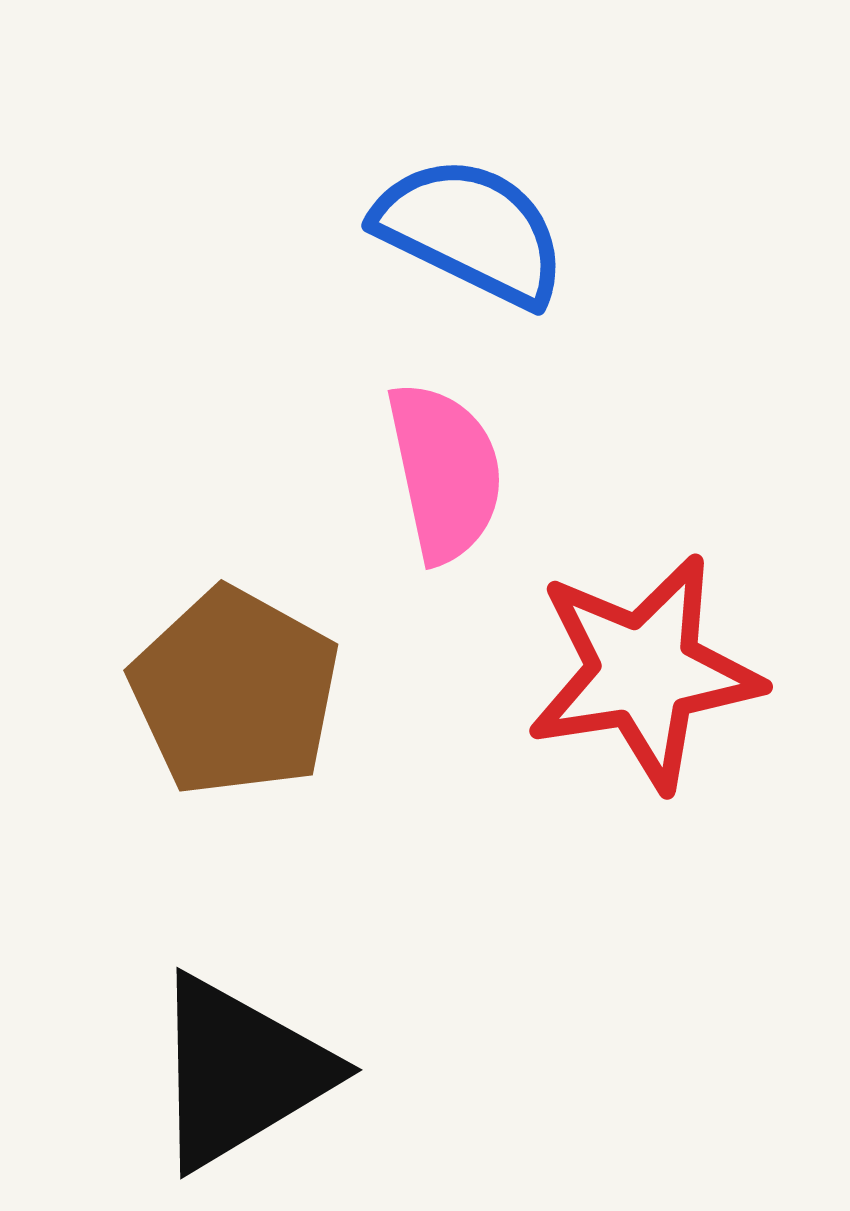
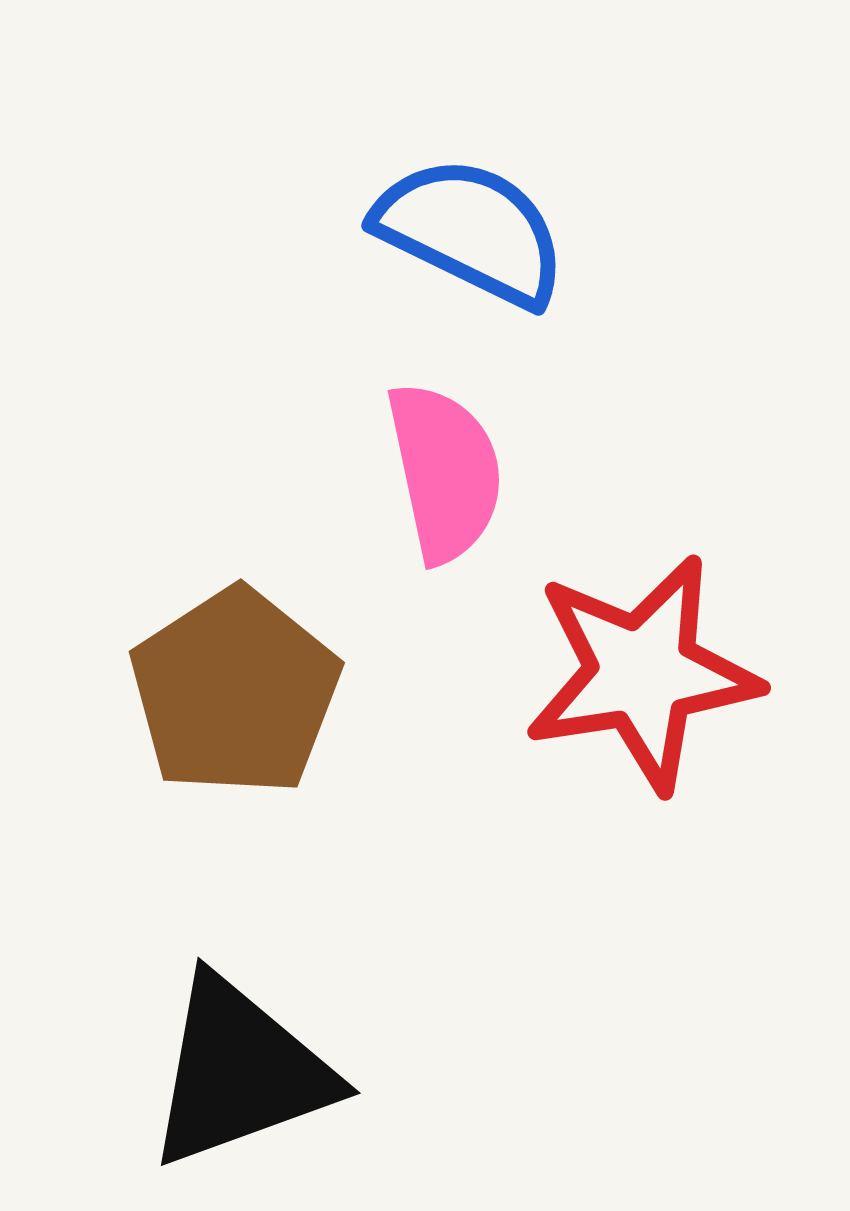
red star: moved 2 px left, 1 px down
brown pentagon: rotated 10 degrees clockwise
black triangle: rotated 11 degrees clockwise
